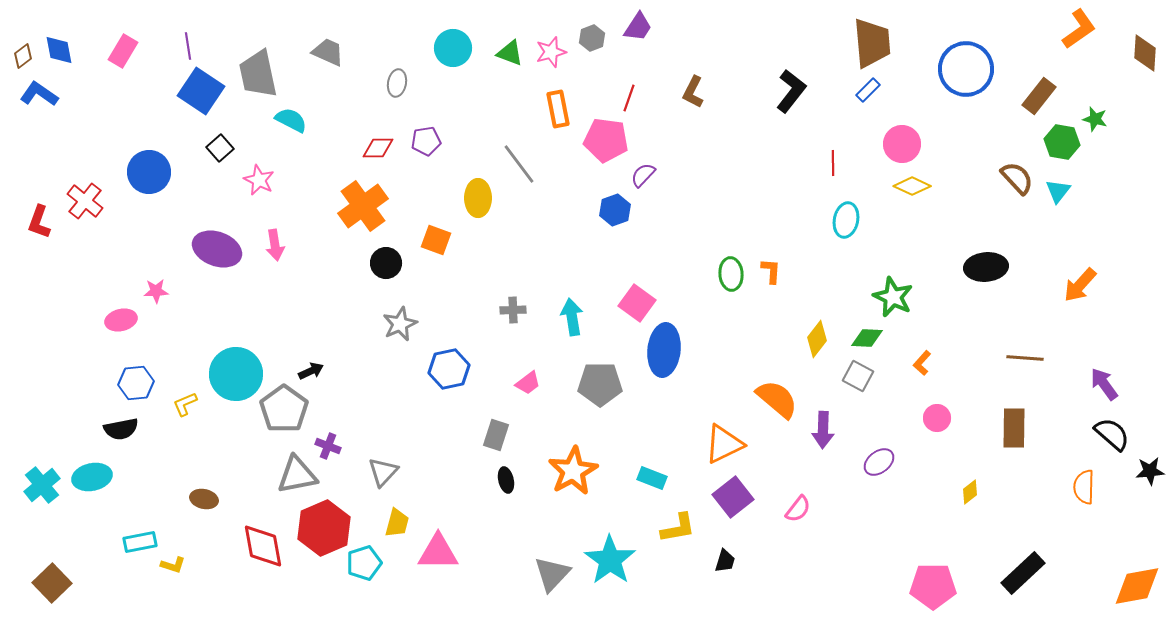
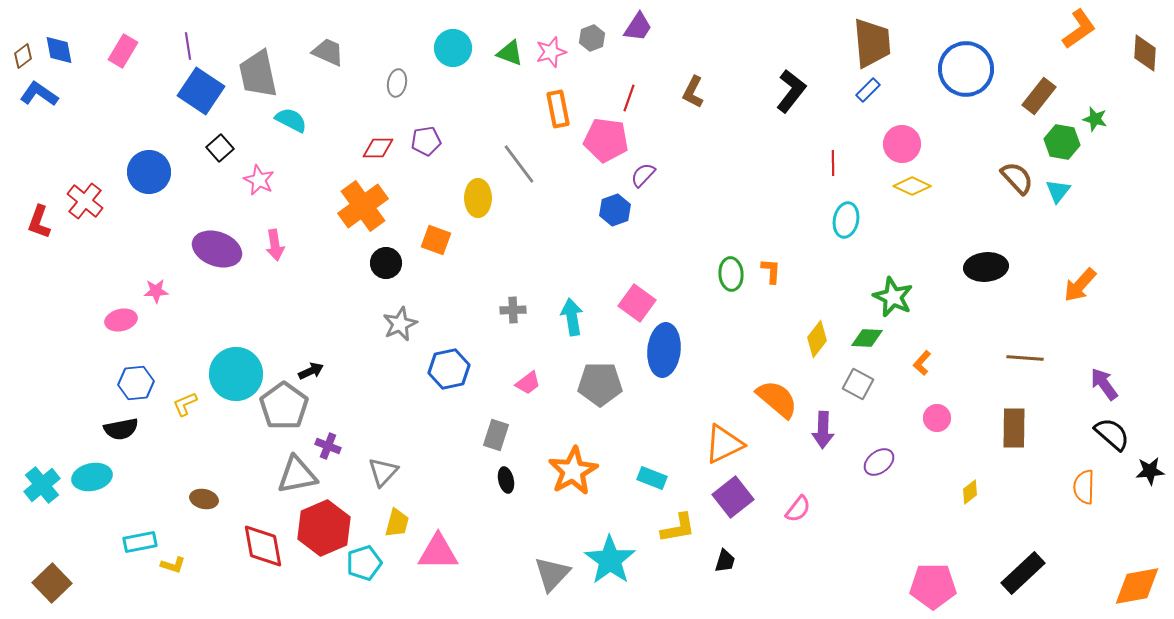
gray square at (858, 376): moved 8 px down
gray pentagon at (284, 409): moved 3 px up
